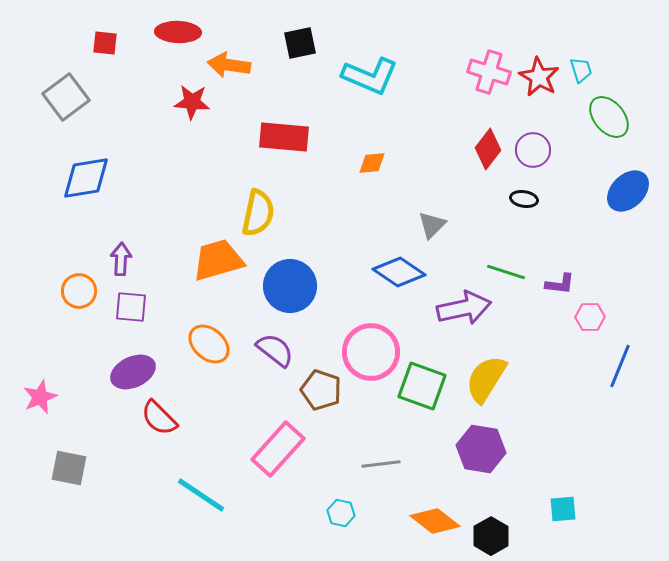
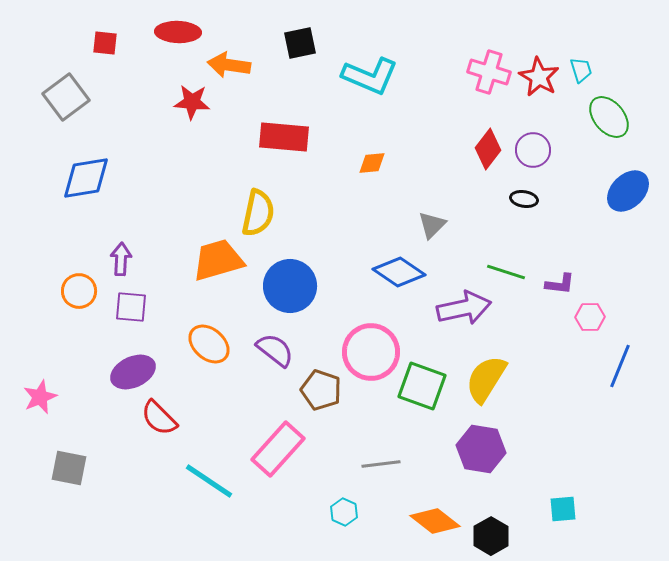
cyan line at (201, 495): moved 8 px right, 14 px up
cyan hexagon at (341, 513): moved 3 px right, 1 px up; rotated 12 degrees clockwise
